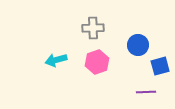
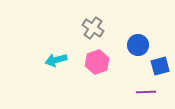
gray cross: rotated 35 degrees clockwise
